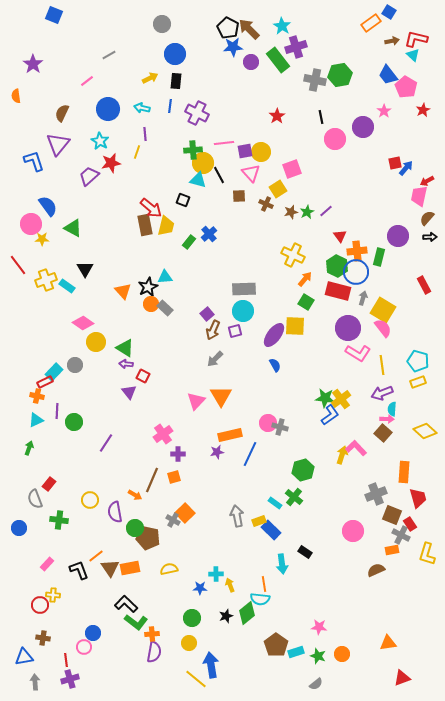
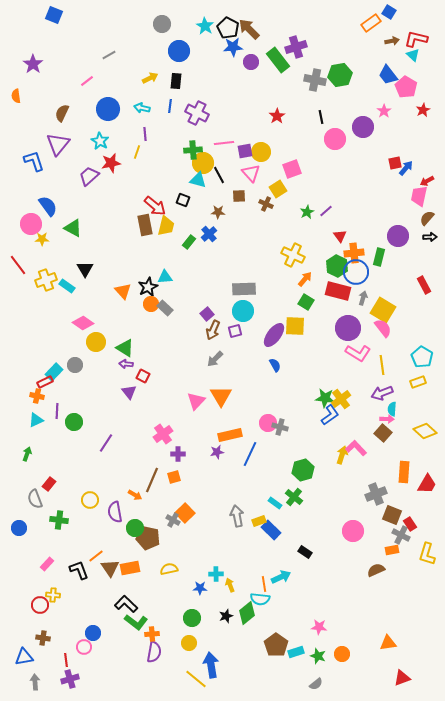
cyan star at (282, 26): moved 77 px left
blue circle at (175, 54): moved 4 px right, 3 px up
red arrow at (151, 208): moved 4 px right, 2 px up
brown star at (291, 212): moved 73 px left; rotated 16 degrees clockwise
orange cross at (357, 251): moved 3 px left, 2 px down
cyan pentagon at (418, 361): moved 4 px right, 4 px up; rotated 15 degrees clockwise
green arrow at (29, 448): moved 2 px left, 6 px down
red trapezoid at (418, 498): moved 9 px right, 14 px up; rotated 45 degrees clockwise
cyan arrow at (282, 564): moved 1 px left, 13 px down; rotated 108 degrees counterclockwise
